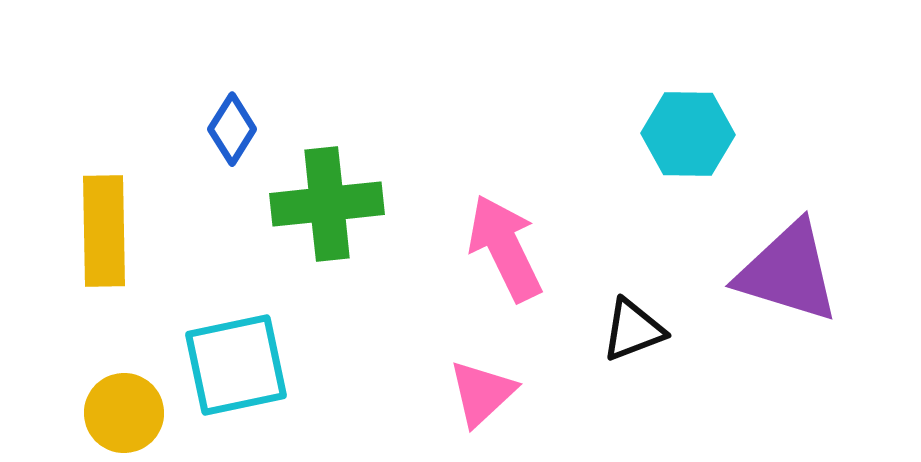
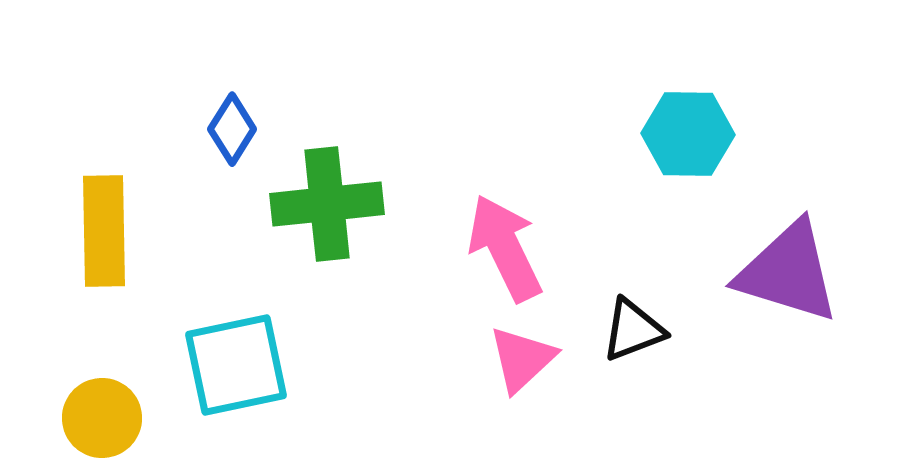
pink triangle: moved 40 px right, 34 px up
yellow circle: moved 22 px left, 5 px down
